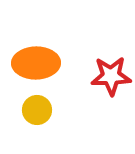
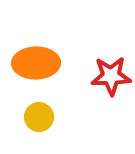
yellow circle: moved 2 px right, 7 px down
